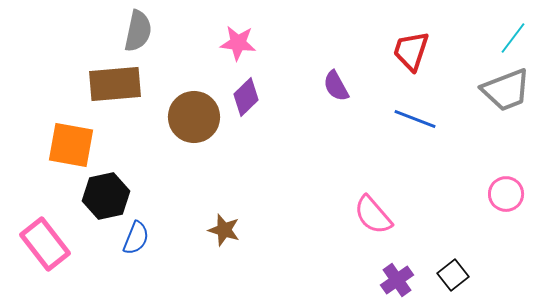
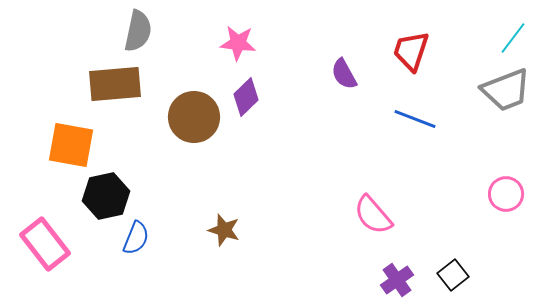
purple semicircle: moved 8 px right, 12 px up
